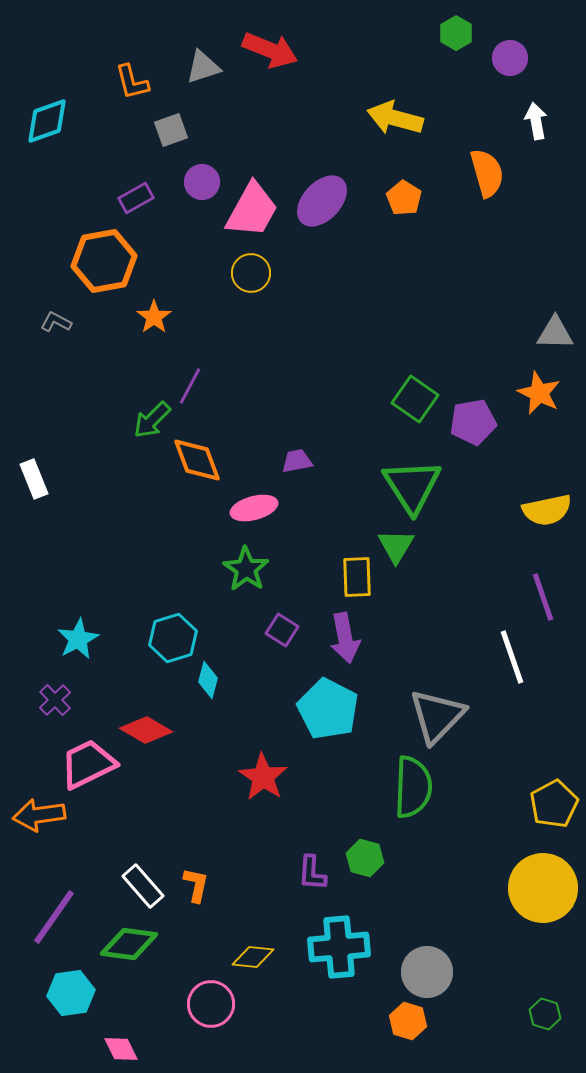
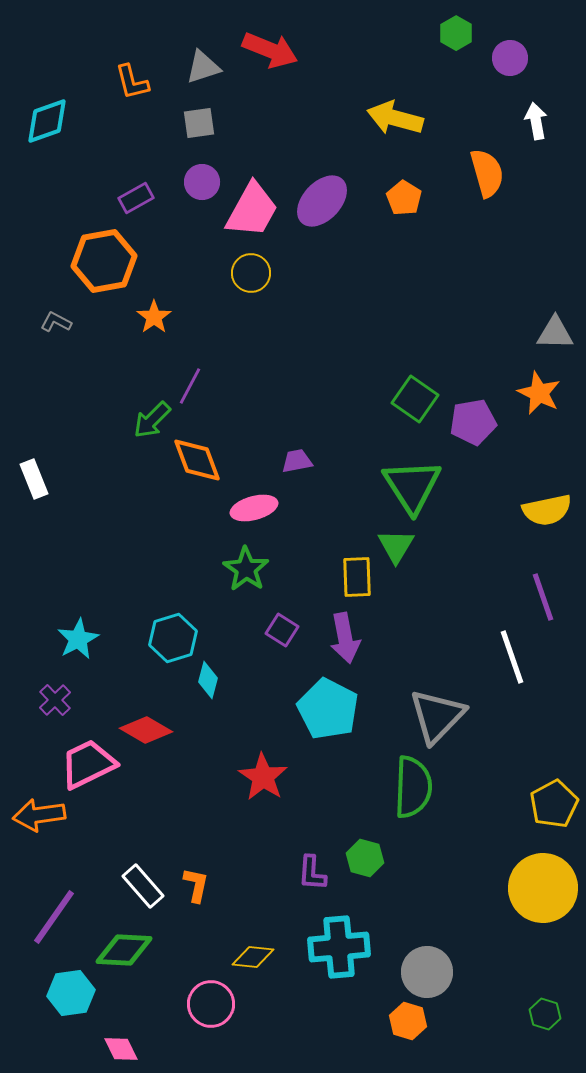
gray square at (171, 130): moved 28 px right, 7 px up; rotated 12 degrees clockwise
green diamond at (129, 944): moved 5 px left, 6 px down; rotated 4 degrees counterclockwise
